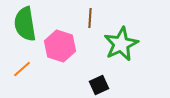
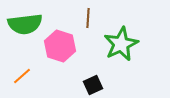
brown line: moved 2 px left
green semicircle: rotated 88 degrees counterclockwise
orange line: moved 7 px down
black square: moved 6 px left
